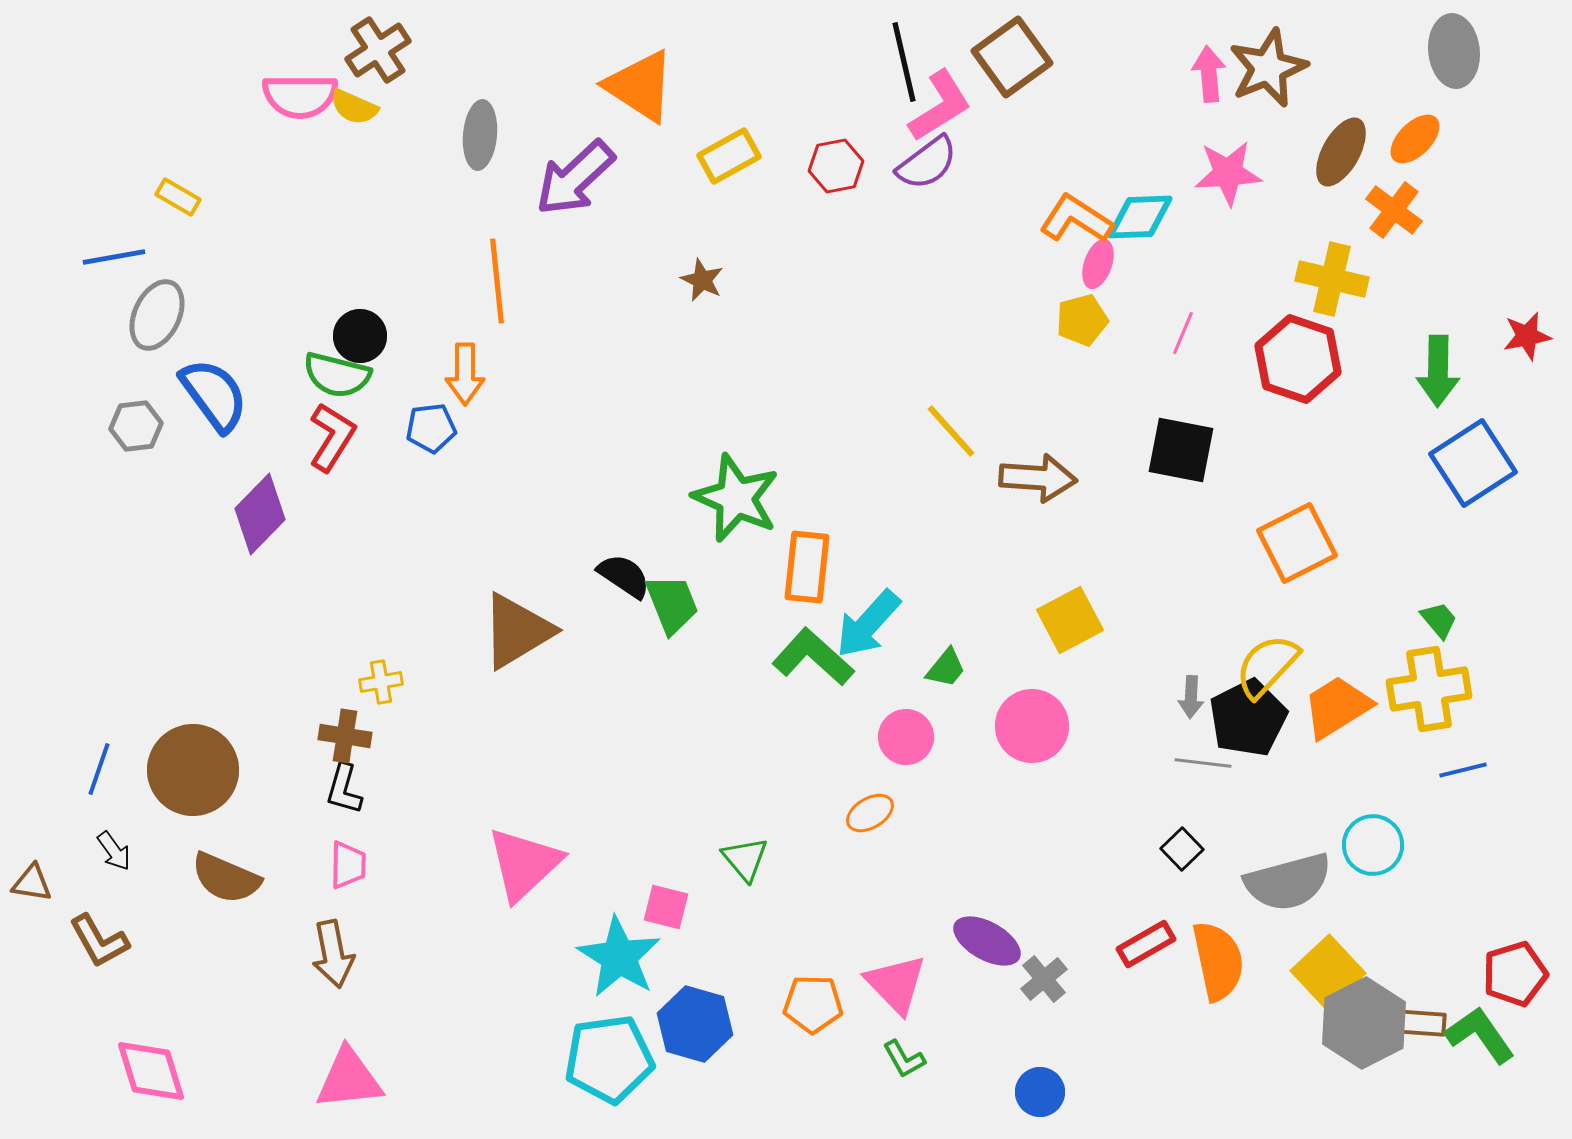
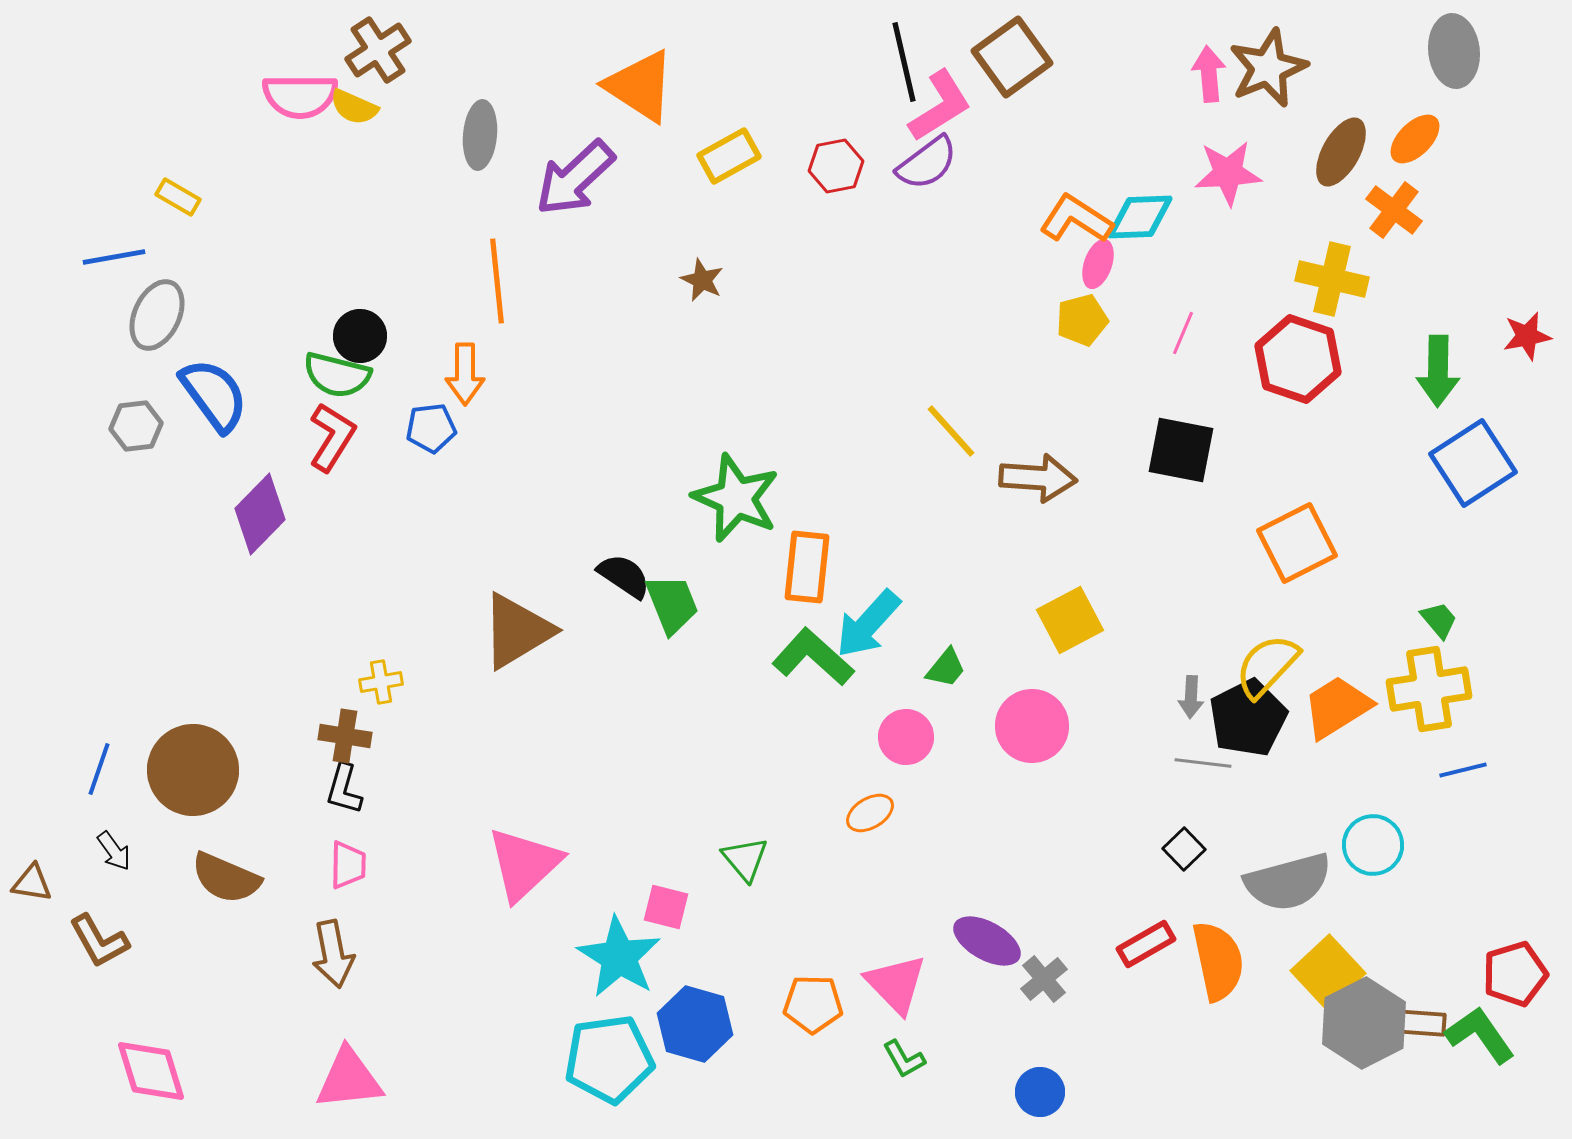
black square at (1182, 849): moved 2 px right
